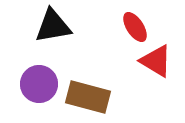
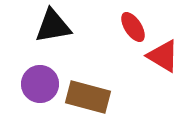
red ellipse: moved 2 px left
red triangle: moved 7 px right, 5 px up
purple circle: moved 1 px right
